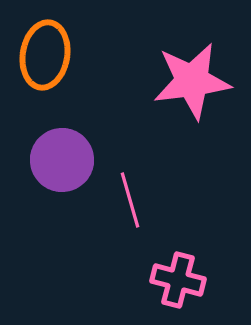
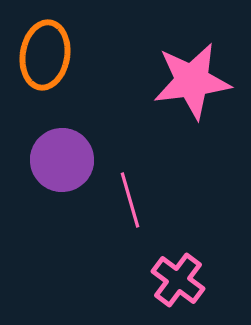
pink cross: rotated 22 degrees clockwise
